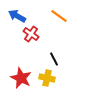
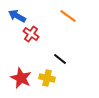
orange line: moved 9 px right
black line: moved 6 px right; rotated 24 degrees counterclockwise
